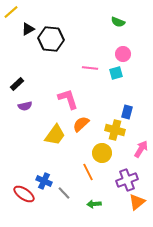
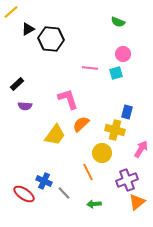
purple semicircle: rotated 16 degrees clockwise
